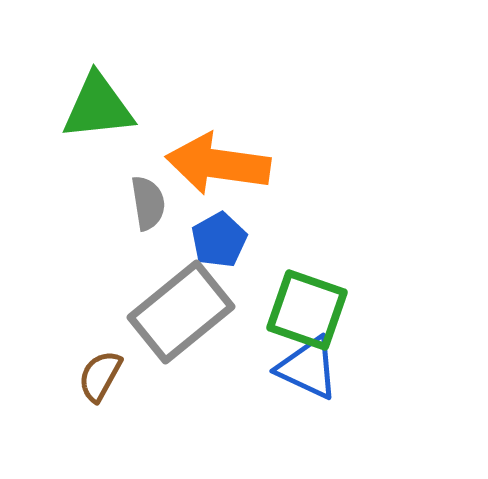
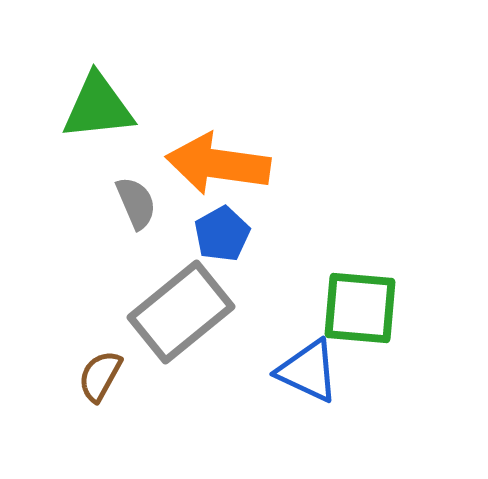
gray semicircle: moved 12 px left; rotated 14 degrees counterclockwise
blue pentagon: moved 3 px right, 6 px up
green square: moved 53 px right, 2 px up; rotated 14 degrees counterclockwise
blue triangle: moved 3 px down
